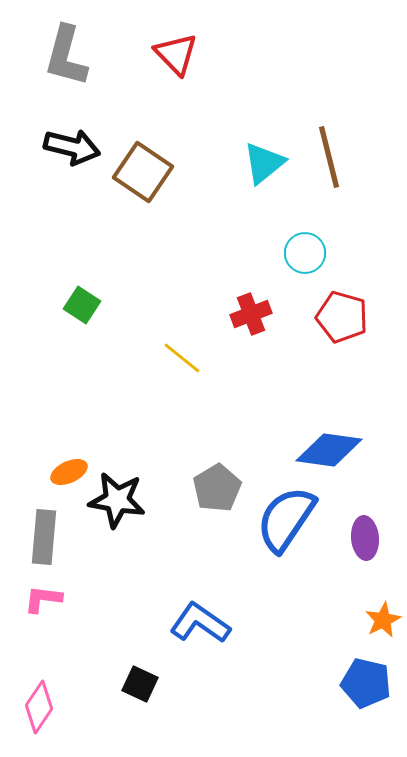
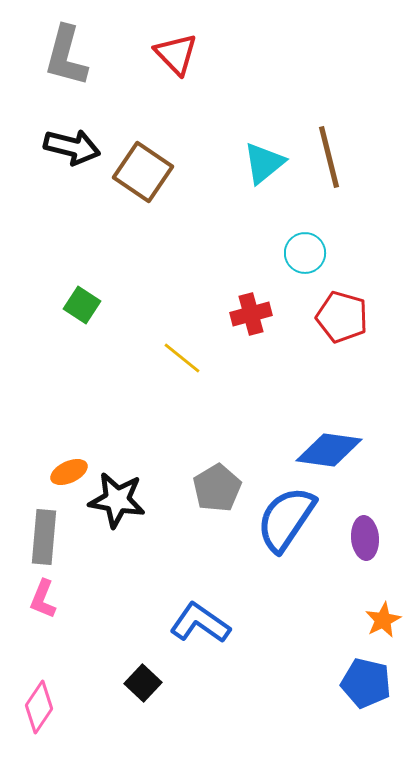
red cross: rotated 6 degrees clockwise
pink L-shape: rotated 75 degrees counterclockwise
black square: moved 3 px right, 1 px up; rotated 18 degrees clockwise
